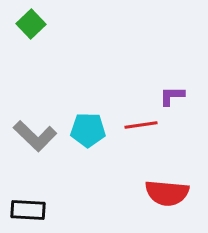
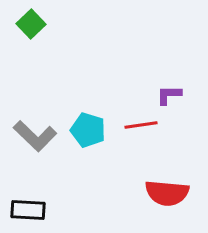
purple L-shape: moved 3 px left, 1 px up
cyan pentagon: rotated 16 degrees clockwise
